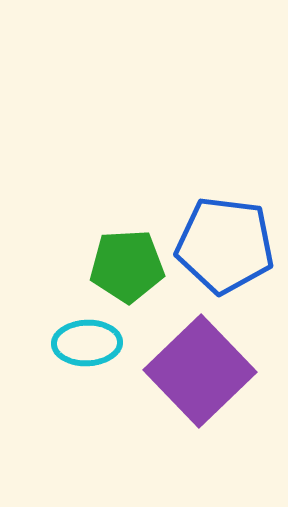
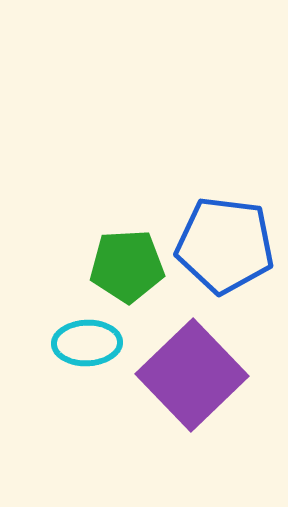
purple square: moved 8 px left, 4 px down
